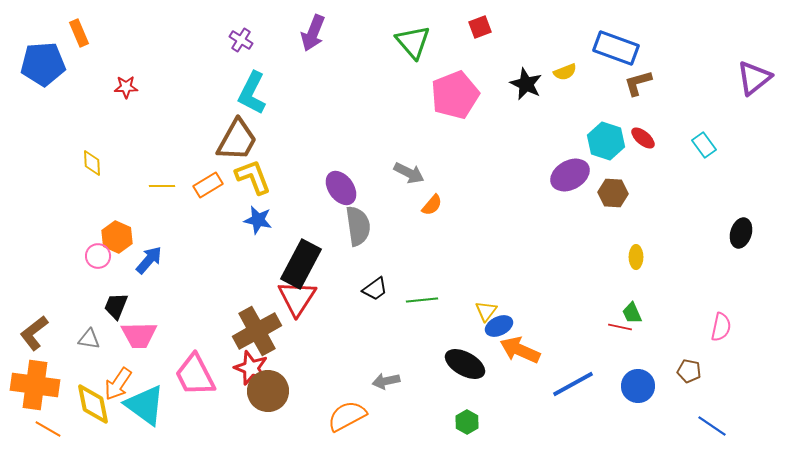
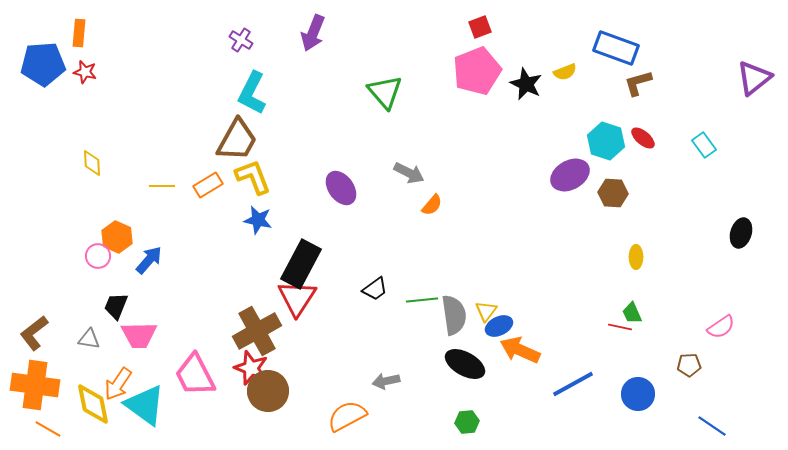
orange rectangle at (79, 33): rotated 28 degrees clockwise
green triangle at (413, 42): moved 28 px left, 50 px down
red star at (126, 87): moved 41 px left, 15 px up; rotated 15 degrees clockwise
pink pentagon at (455, 95): moved 22 px right, 24 px up
gray semicircle at (358, 226): moved 96 px right, 89 px down
pink semicircle at (721, 327): rotated 44 degrees clockwise
brown pentagon at (689, 371): moved 6 px up; rotated 15 degrees counterclockwise
blue circle at (638, 386): moved 8 px down
green hexagon at (467, 422): rotated 25 degrees clockwise
